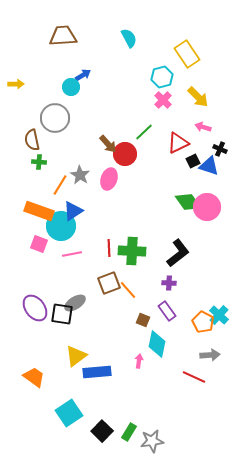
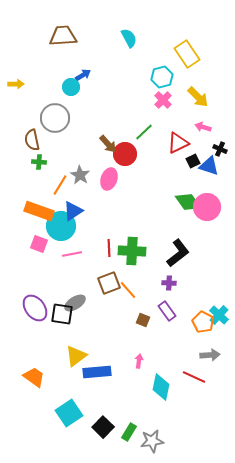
cyan diamond at (157, 344): moved 4 px right, 43 px down
black square at (102, 431): moved 1 px right, 4 px up
